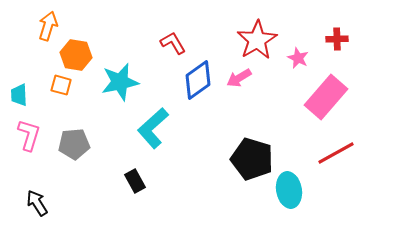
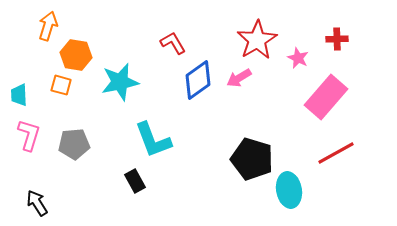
cyan L-shape: moved 12 px down; rotated 69 degrees counterclockwise
